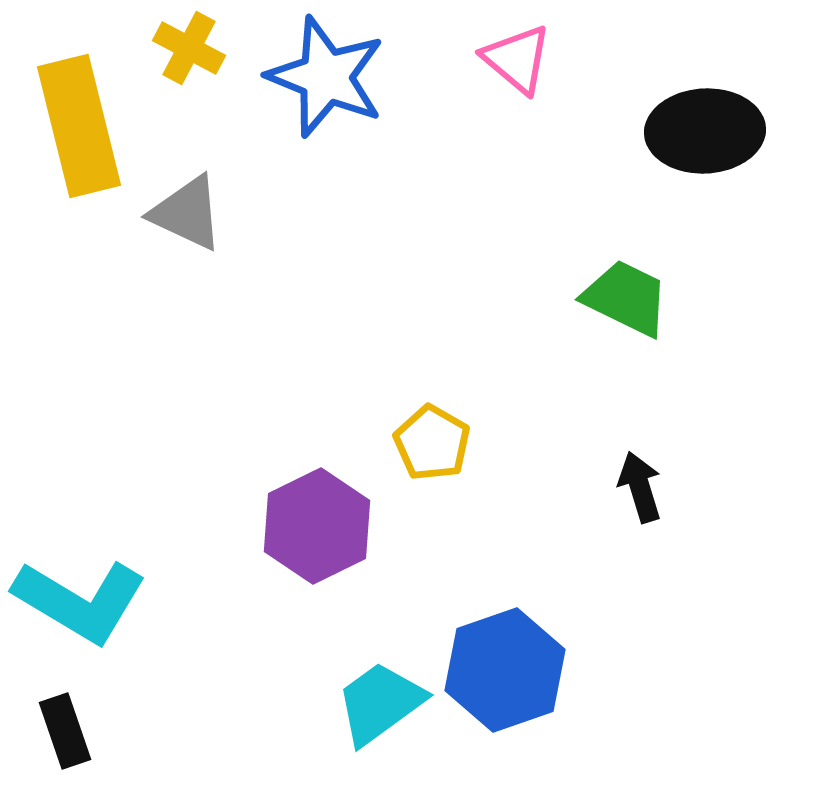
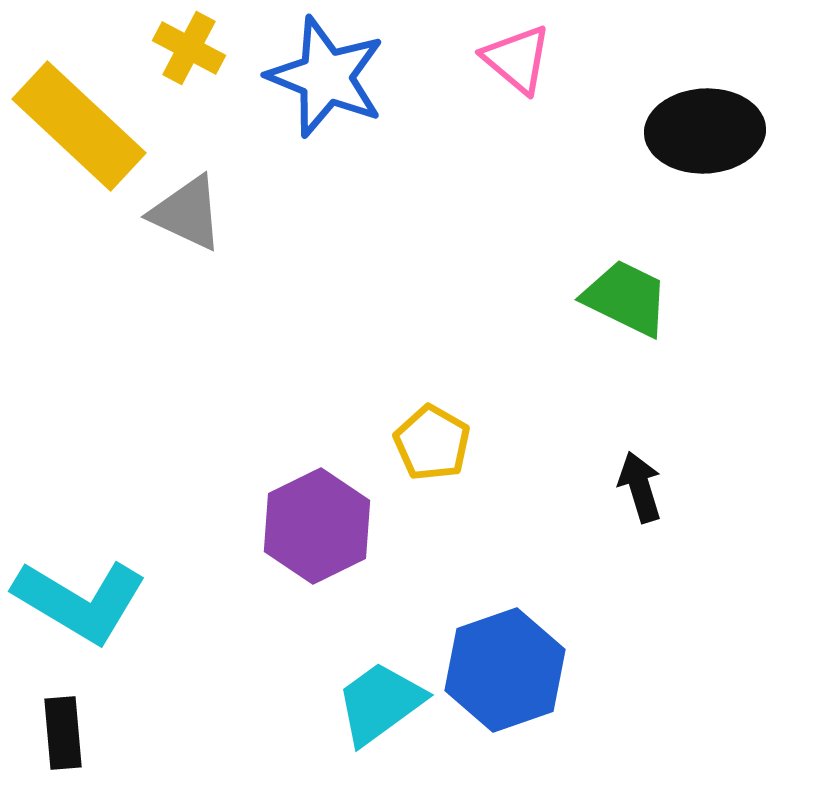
yellow rectangle: rotated 33 degrees counterclockwise
black rectangle: moved 2 px left, 2 px down; rotated 14 degrees clockwise
